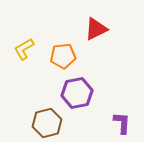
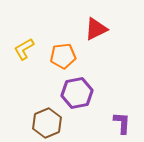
brown hexagon: rotated 8 degrees counterclockwise
